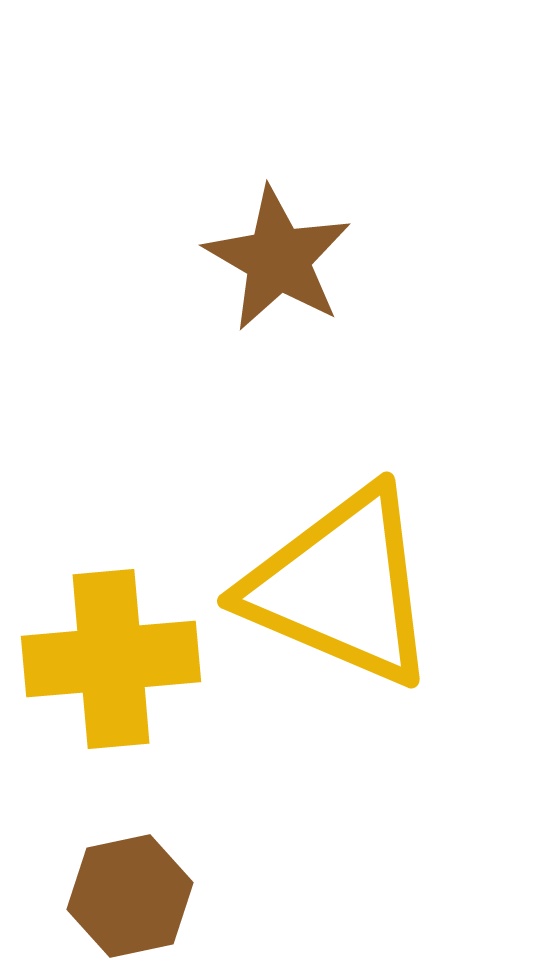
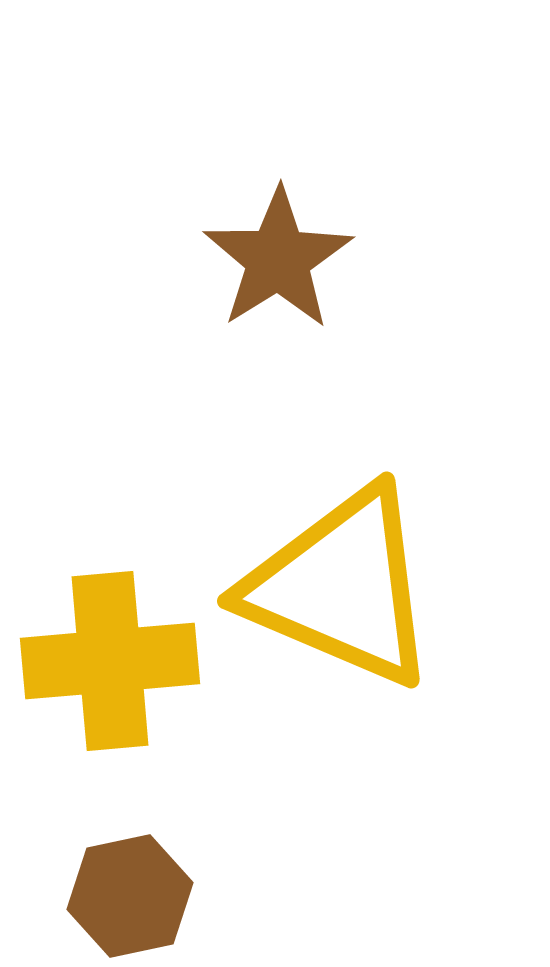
brown star: rotated 10 degrees clockwise
yellow cross: moved 1 px left, 2 px down
